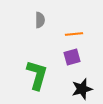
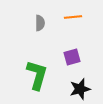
gray semicircle: moved 3 px down
orange line: moved 1 px left, 17 px up
black star: moved 2 px left
